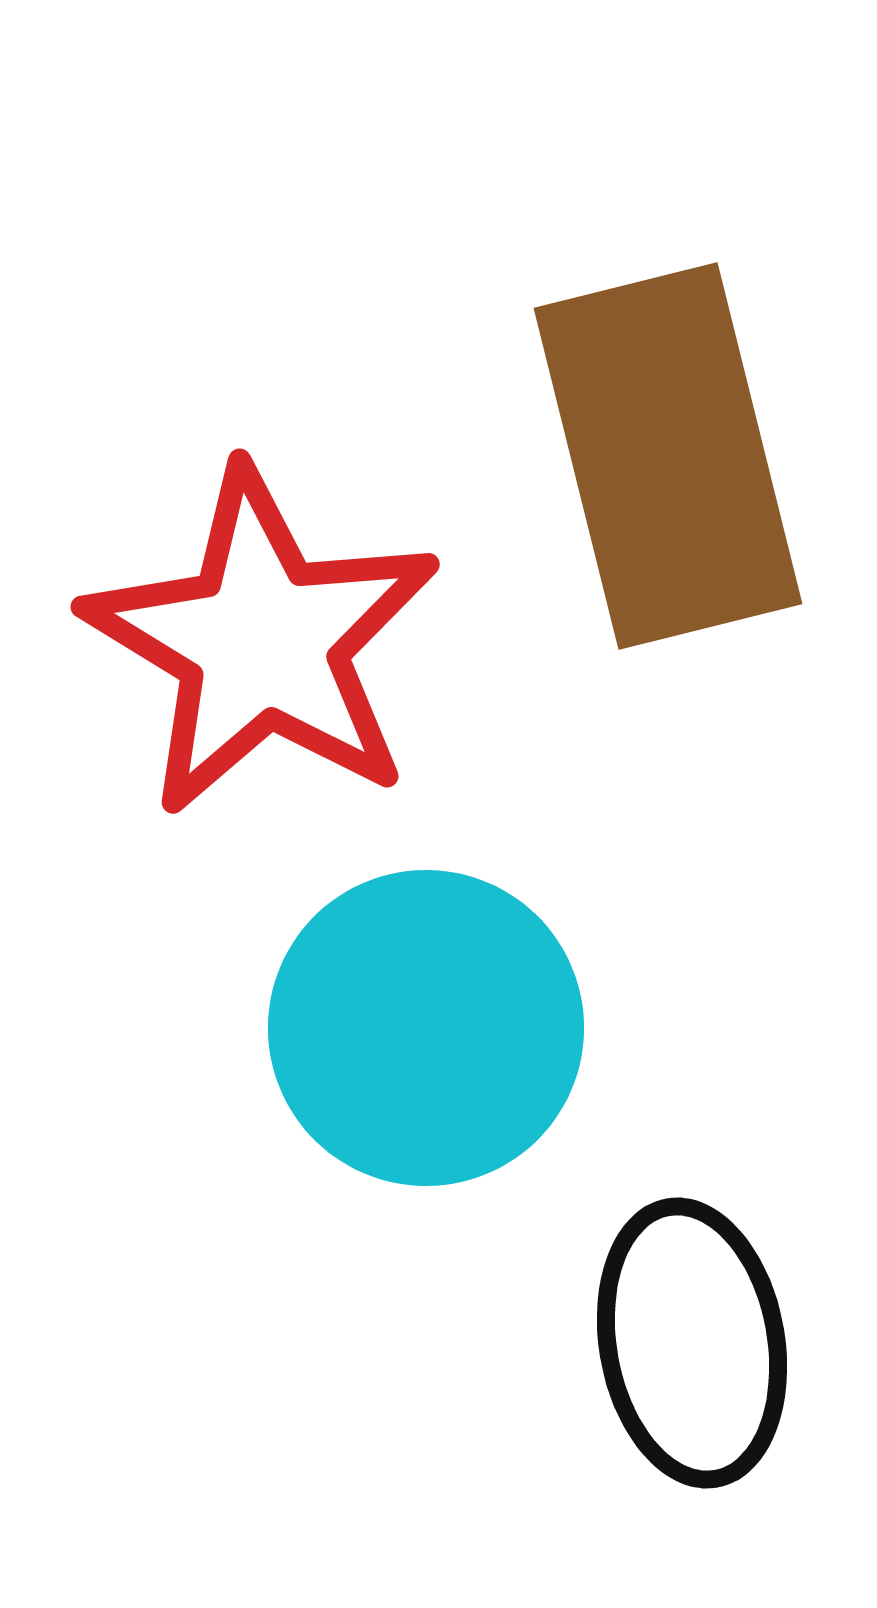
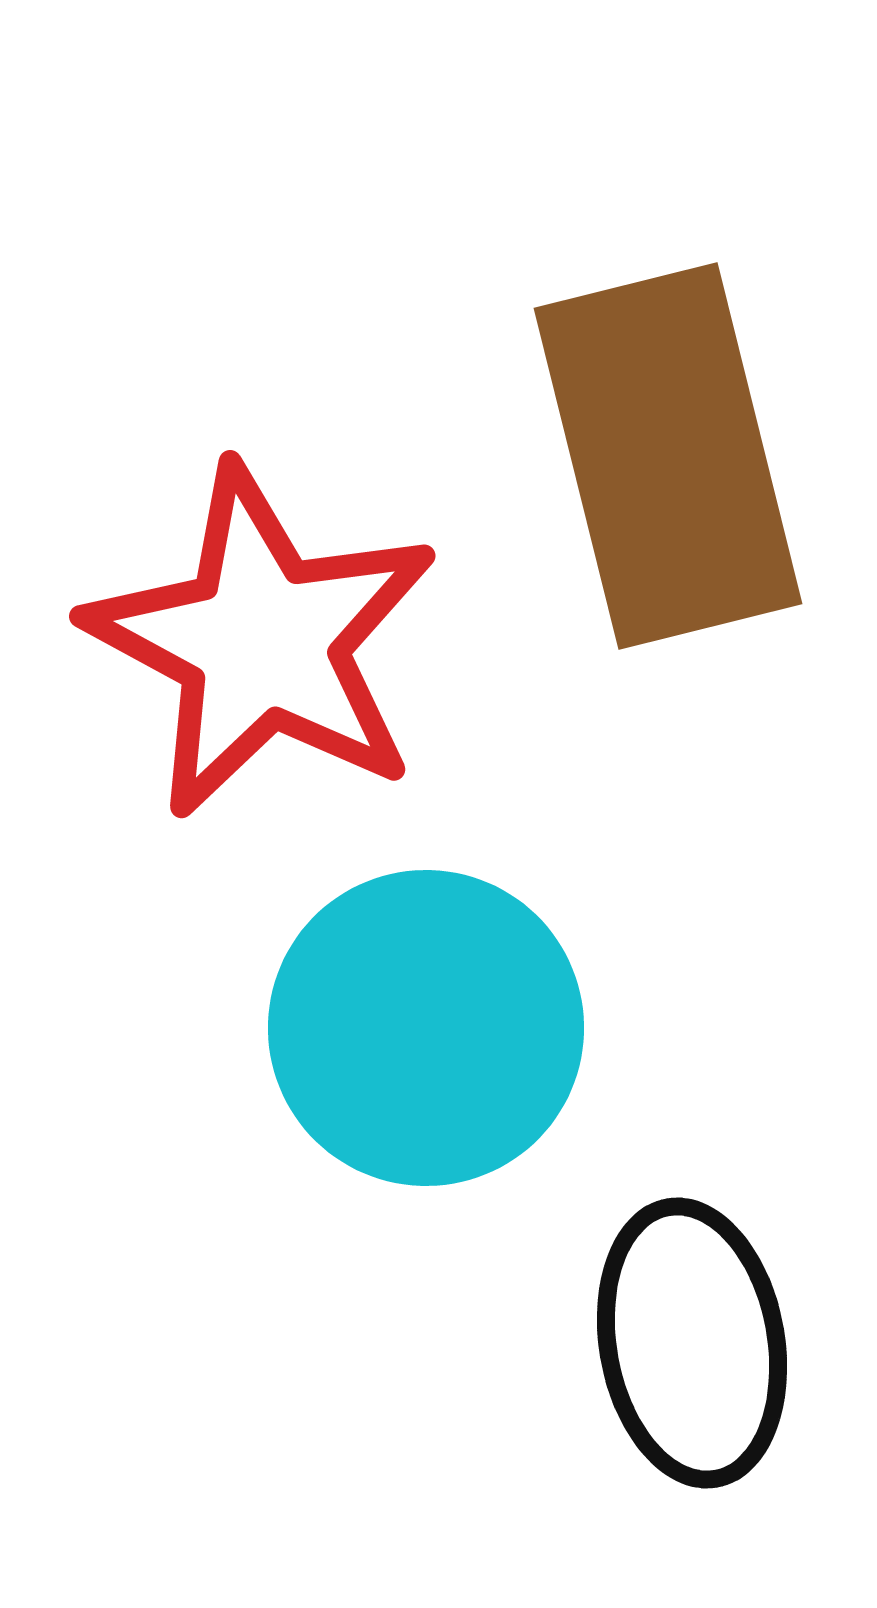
red star: rotated 3 degrees counterclockwise
